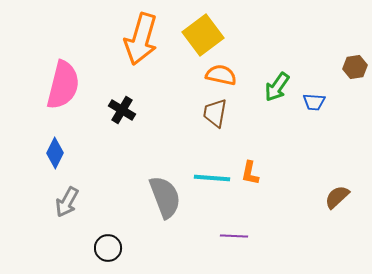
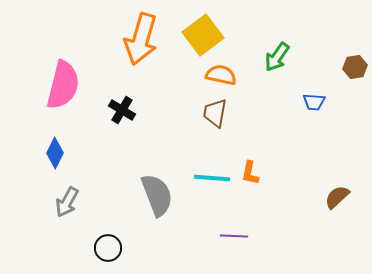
green arrow: moved 30 px up
gray semicircle: moved 8 px left, 2 px up
